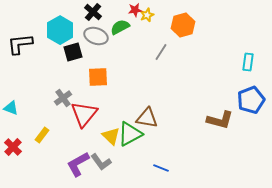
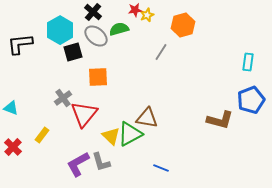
green semicircle: moved 1 px left, 2 px down; rotated 12 degrees clockwise
gray ellipse: rotated 20 degrees clockwise
gray L-shape: rotated 20 degrees clockwise
